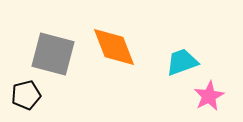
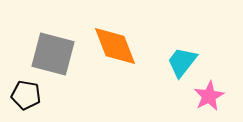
orange diamond: moved 1 px right, 1 px up
cyan trapezoid: rotated 32 degrees counterclockwise
black pentagon: rotated 24 degrees clockwise
